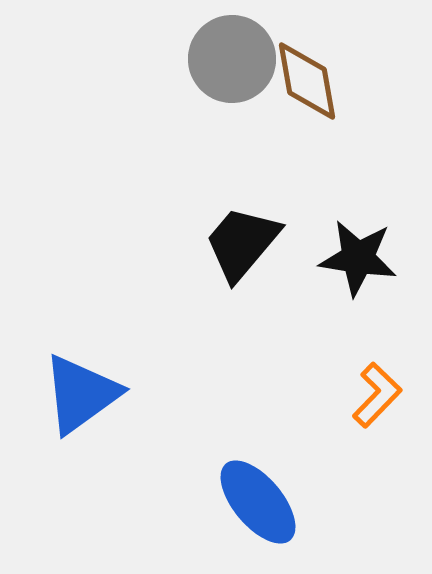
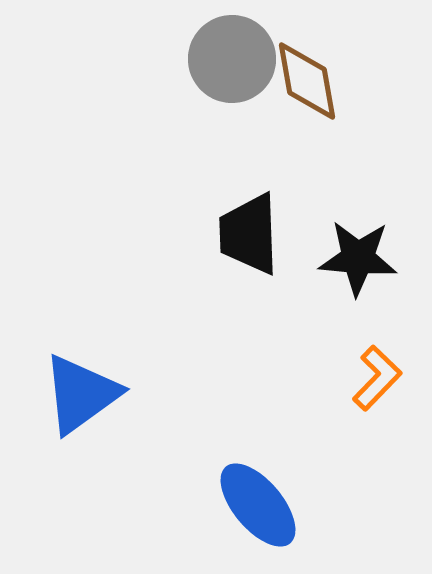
black trapezoid: moved 7 px right, 9 px up; rotated 42 degrees counterclockwise
black star: rotated 4 degrees counterclockwise
orange L-shape: moved 17 px up
blue ellipse: moved 3 px down
